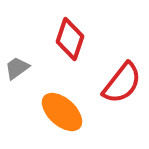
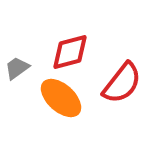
red diamond: moved 13 px down; rotated 57 degrees clockwise
orange ellipse: moved 1 px left, 14 px up
